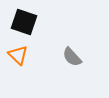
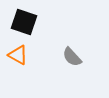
orange triangle: rotated 15 degrees counterclockwise
